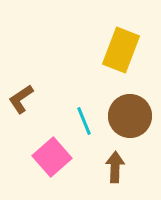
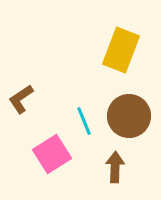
brown circle: moved 1 px left
pink square: moved 3 px up; rotated 9 degrees clockwise
